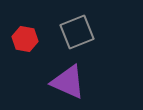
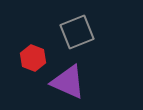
red hexagon: moved 8 px right, 19 px down; rotated 10 degrees clockwise
